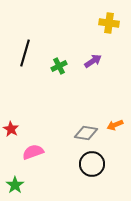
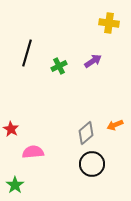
black line: moved 2 px right
gray diamond: rotated 50 degrees counterclockwise
pink semicircle: rotated 15 degrees clockwise
